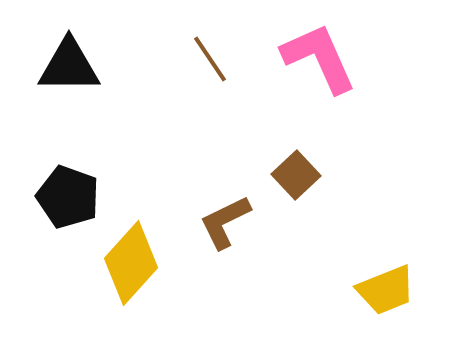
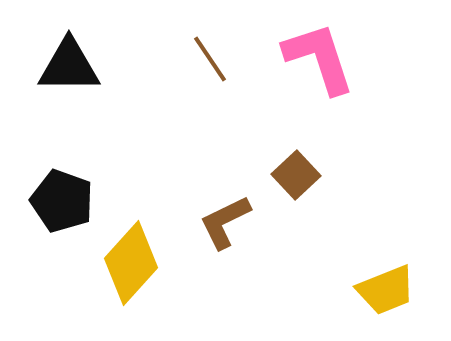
pink L-shape: rotated 6 degrees clockwise
black pentagon: moved 6 px left, 4 px down
